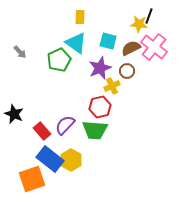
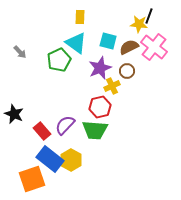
brown semicircle: moved 2 px left, 1 px up
